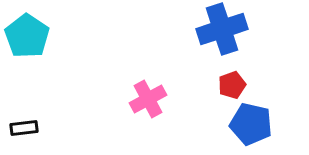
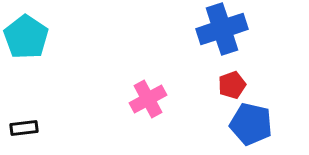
cyan pentagon: moved 1 px left, 1 px down
